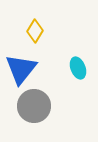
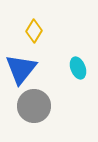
yellow diamond: moved 1 px left
